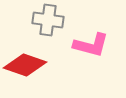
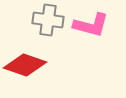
pink L-shape: moved 20 px up
